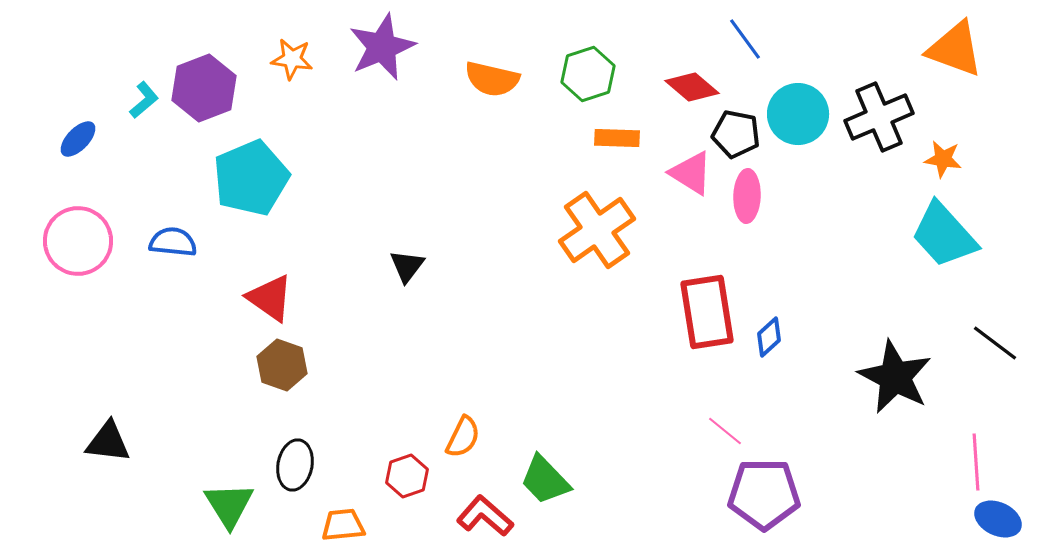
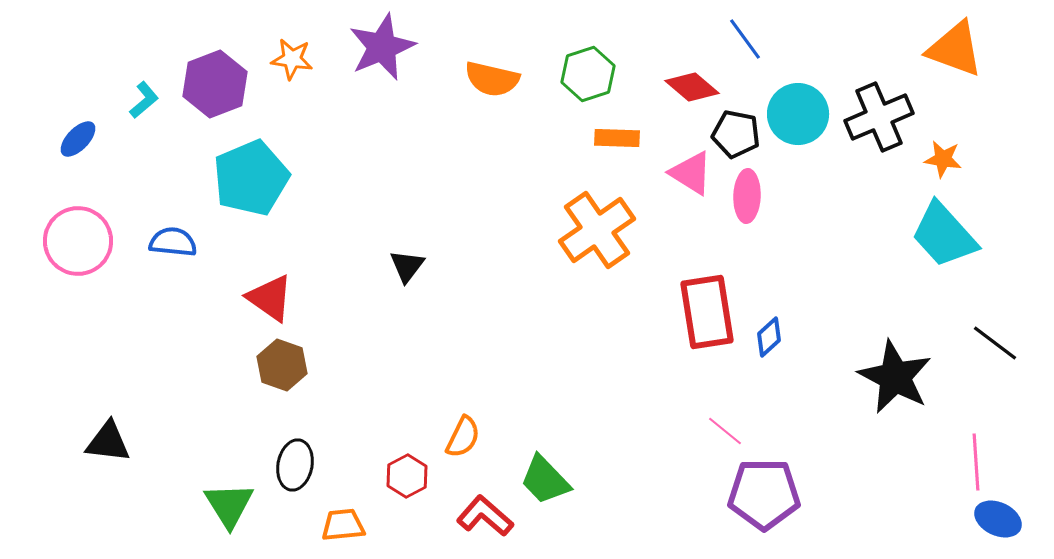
purple hexagon at (204, 88): moved 11 px right, 4 px up
red hexagon at (407, 476): rotated 9 degrees counterclockwise
